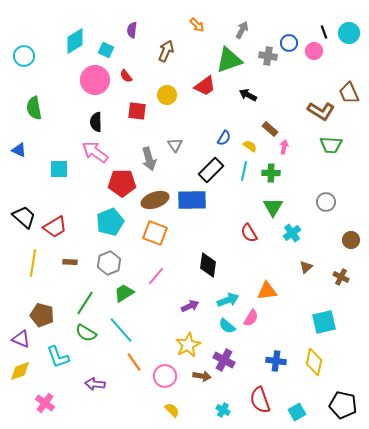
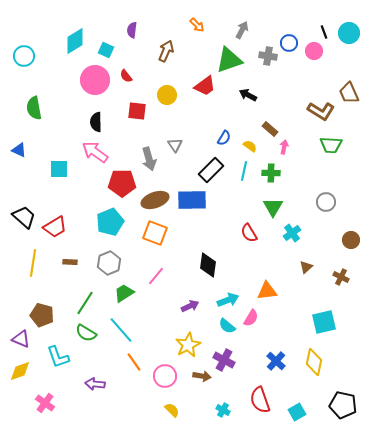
blue cross at (276, 361): rotated 36 degrees clockwise
